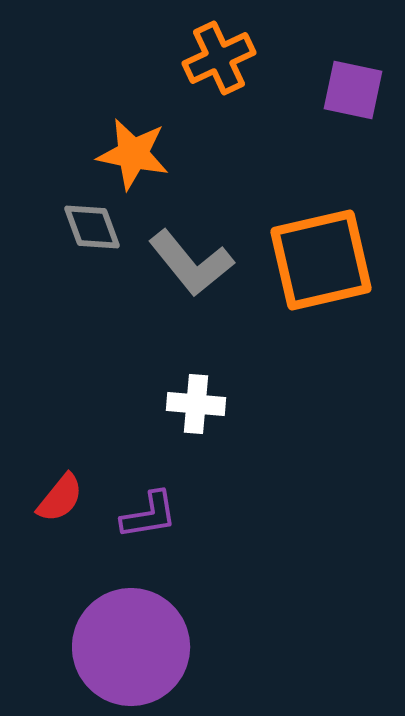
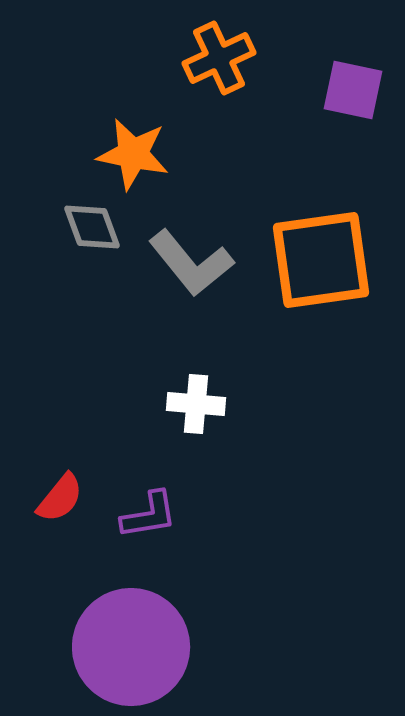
orange square: rotated 5 degrees clockwise
